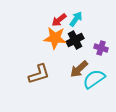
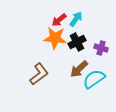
black cross: moved 2 px right, 2 px down
brown L-shape: rotated 20 degrees counterclockwise
